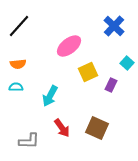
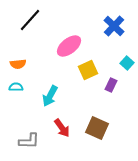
black line: moved 11 px right, 6 px up
yellow square: moved 2 px up
